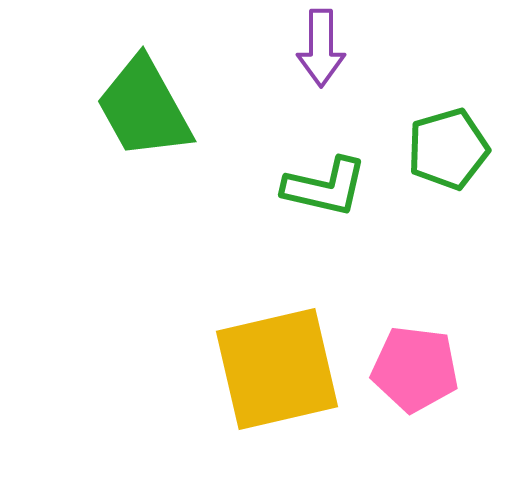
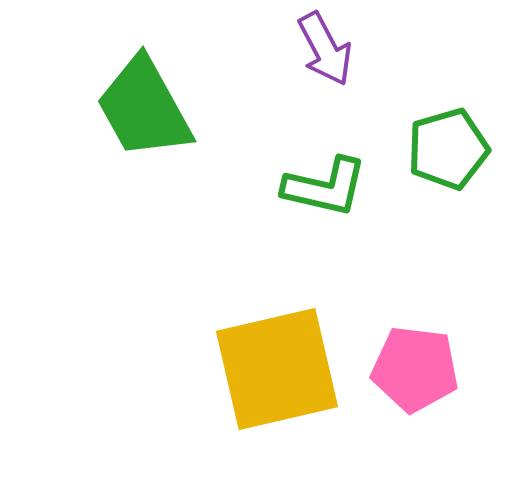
purple arrow: moved 4 px right, 1 px down; rotated 28 degrees counterclockwise
